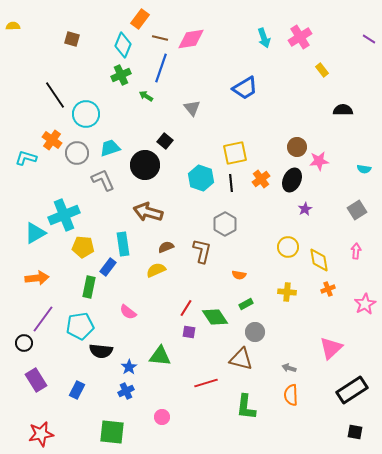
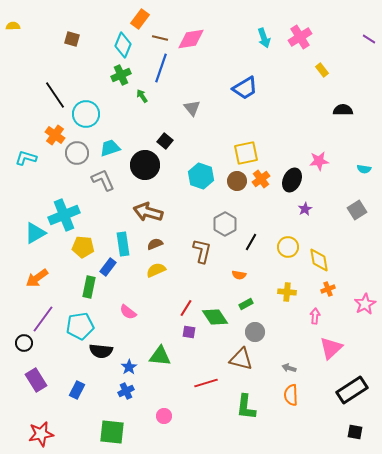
green arrow at (146, 96): moved 4 px left; rotated 24 degrees clockwise
orange cross at (52, 140): moved 3 px right, 5 px up
brown circle at (297, 147): moved 60 px left, 34 px down
yellow square at (235, 153): moved 11 px right
cyan hexagon at (201, 178): moved 2 px up
black line at (231, 183): moved 20 px right, 59 px down; rotated 36 degrees clockwise
brown semicircle at (166, 247): moved 11 px left, 3 px up
pink arrow at (356, 251): moved 41 px left, 65 px down
orange arrow at (37, 278): rotated 150 degrees clockwise
pink circle at (162, 417): moved 2 px right, 1 px up
